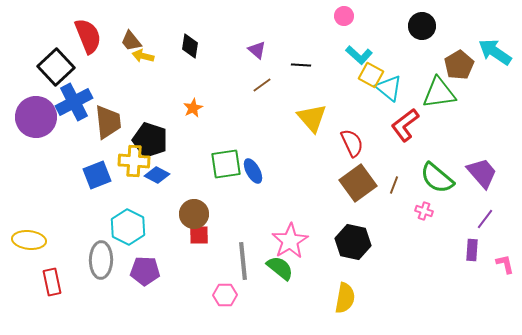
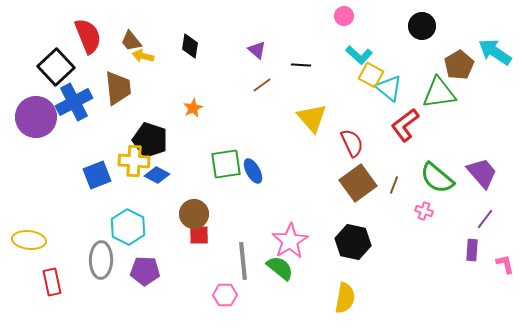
brown trapezoid at (108, 122): moved 10 px right, 34 px up
